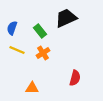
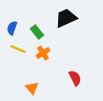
green rectangle: moved 3 px left, 1 px down
yellow line: moved 1 px right, 1 px up
red semicircle: rotated 42 degrees counterclockwise
orange triangle: rotated 48 degrees clockwise
